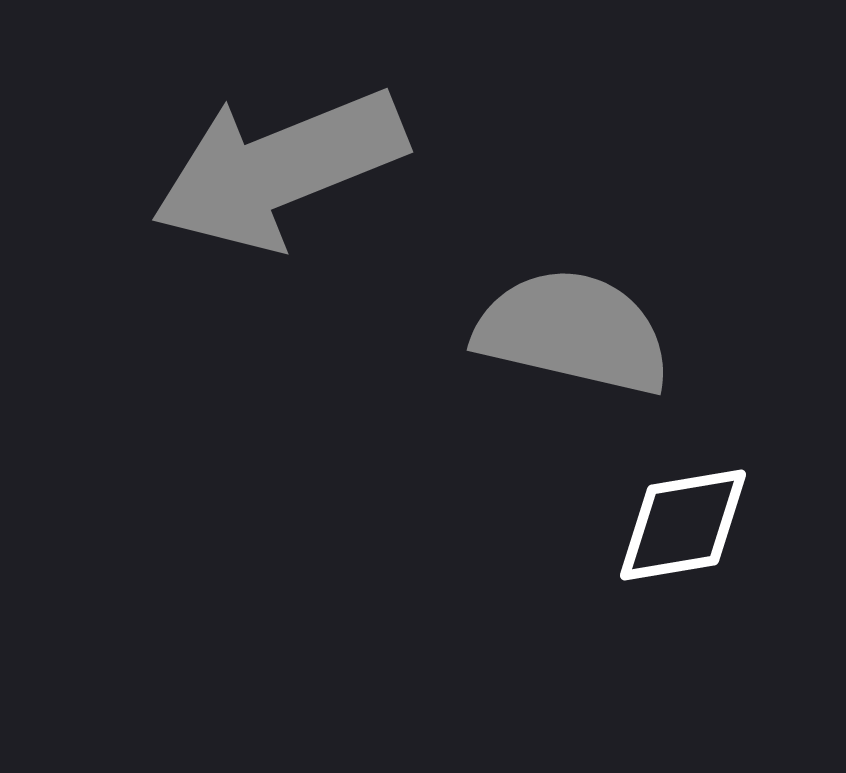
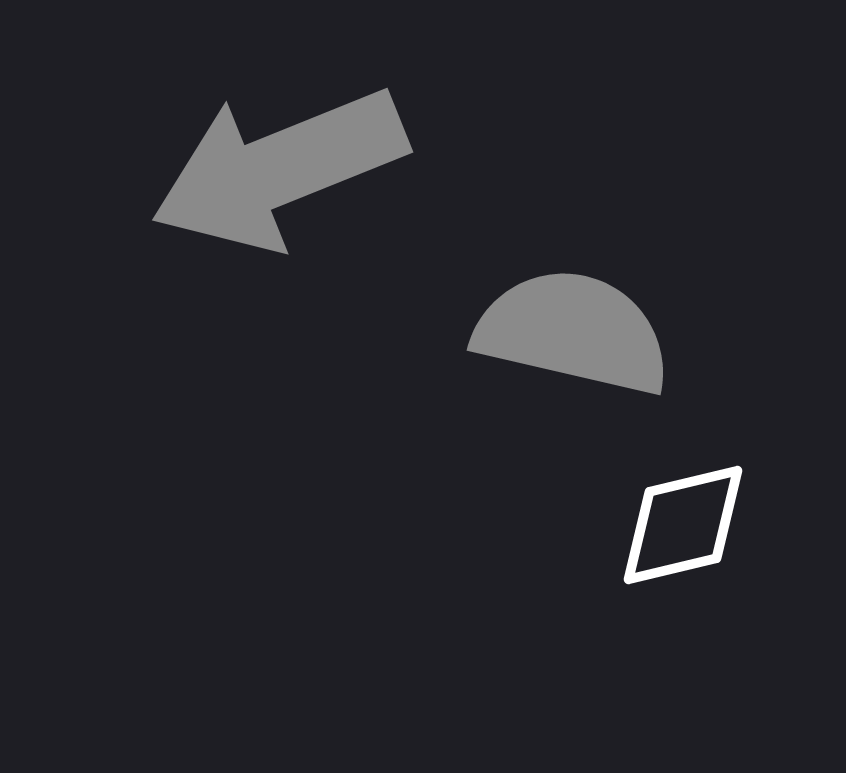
white diamond: rotated 4 degrees counterclockwise
